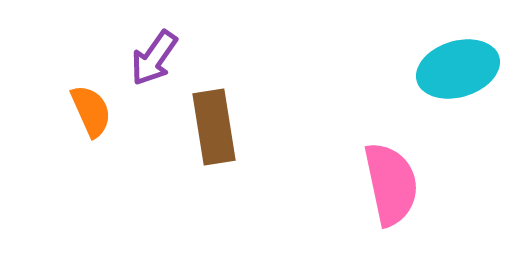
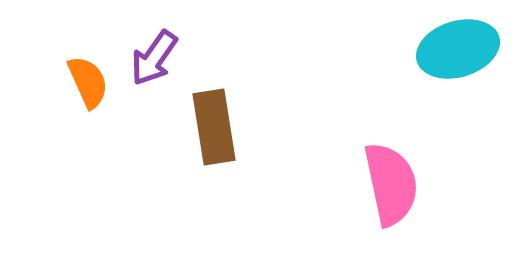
cyan ellipse: moved 20 px up
orange semicircle: moved 3 px left, 29 px up
